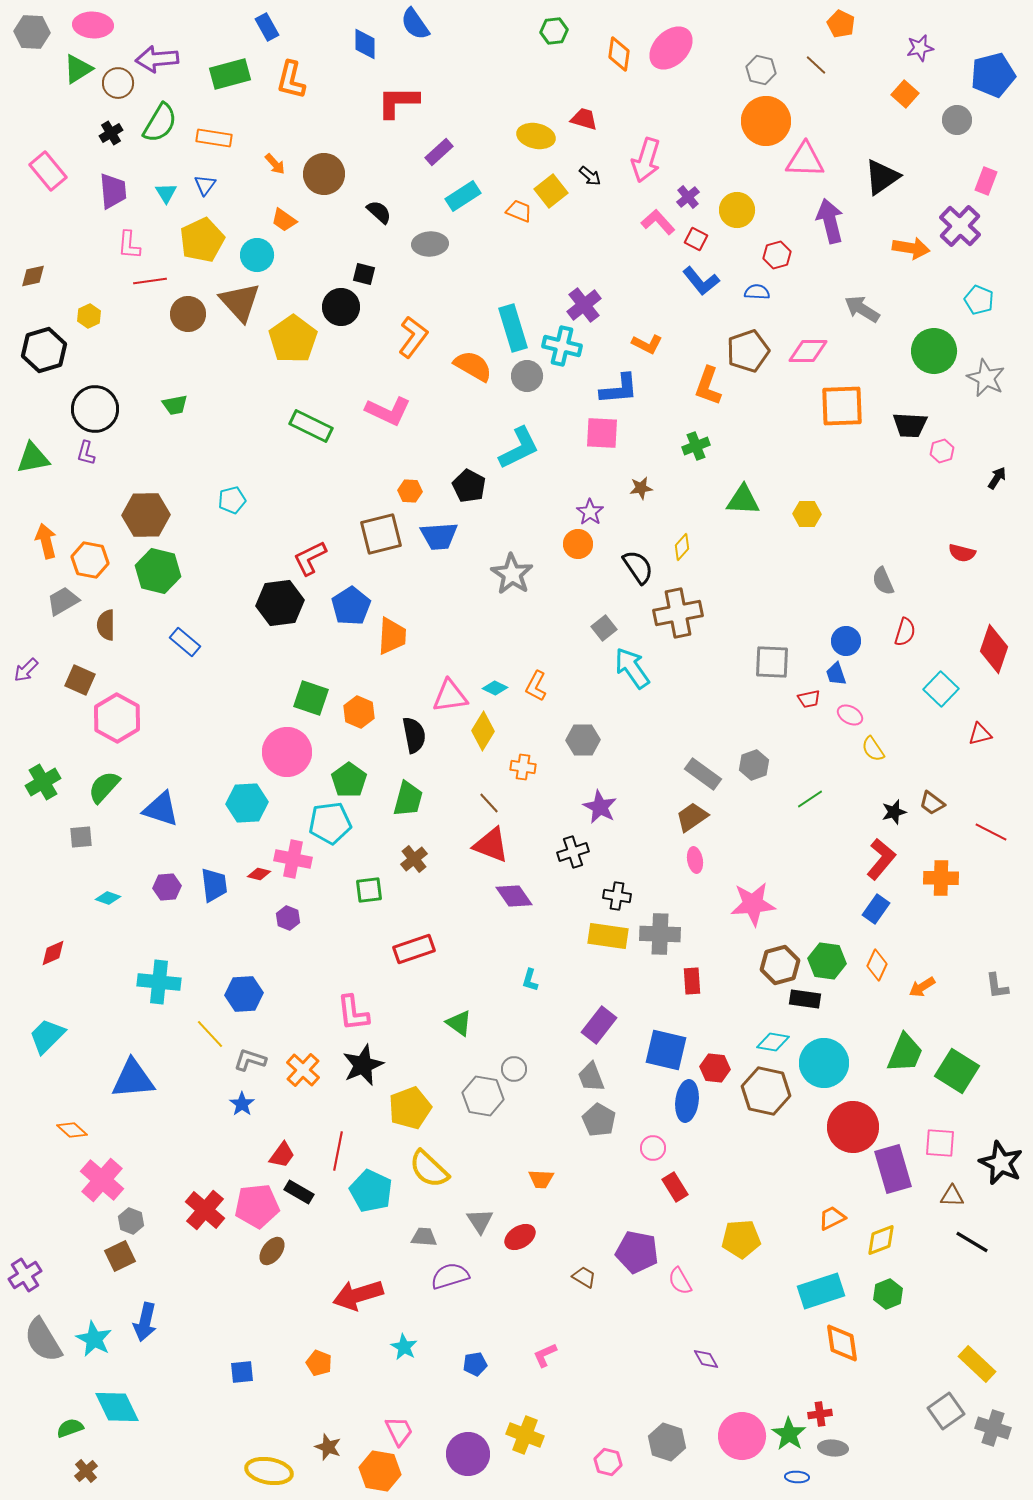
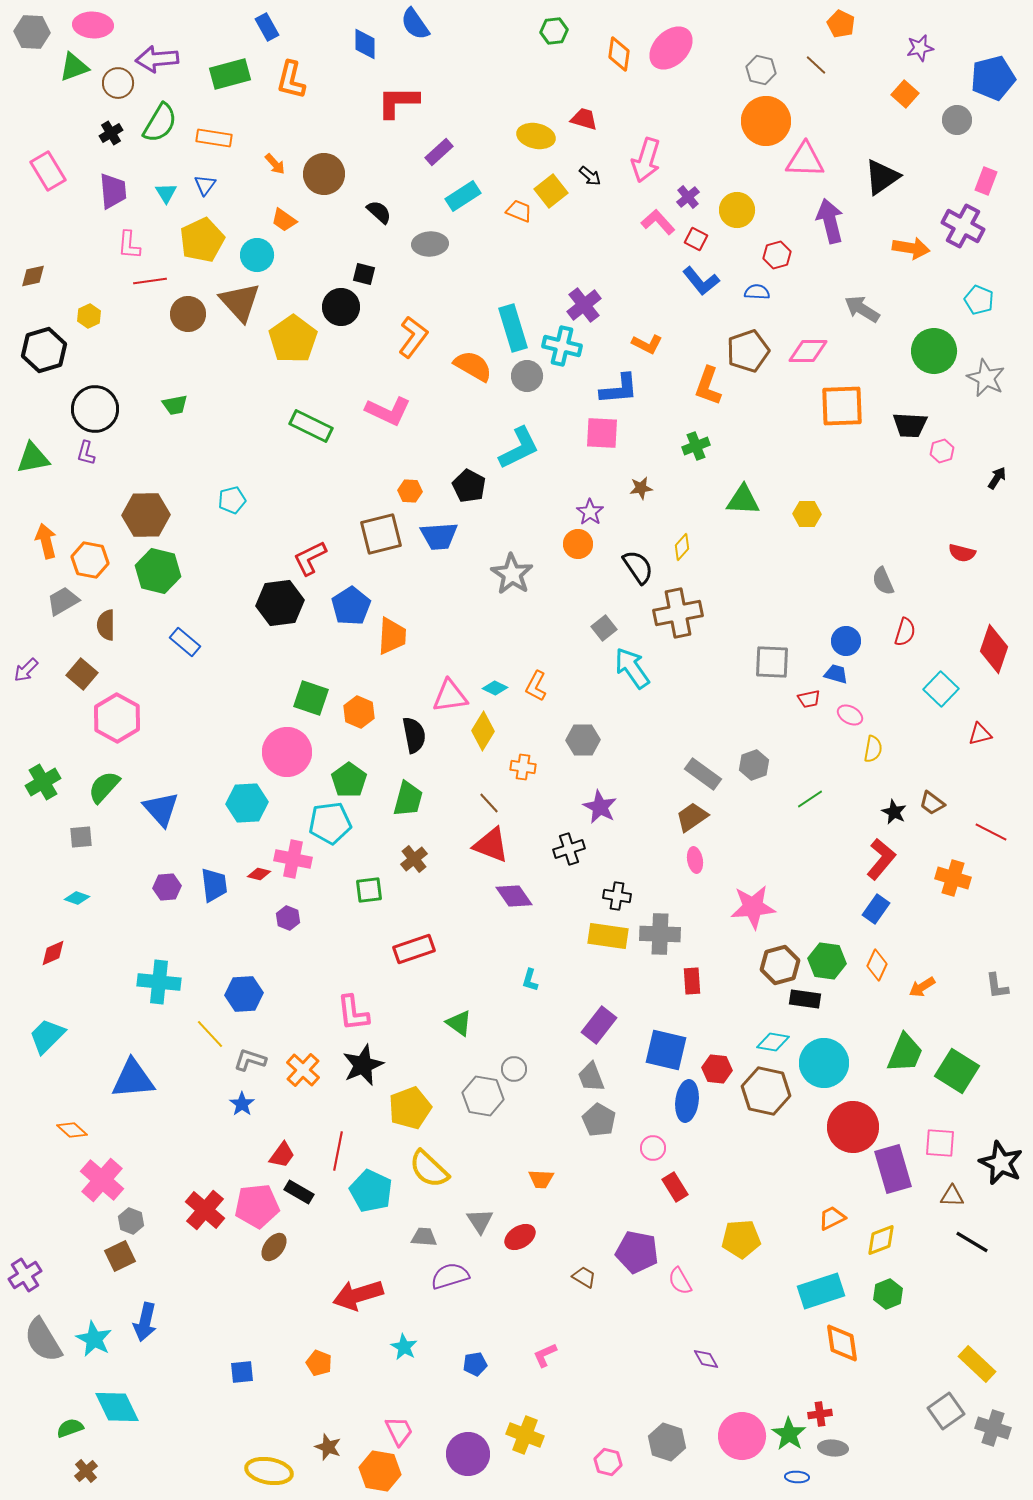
green triangle at (78, 69): moved 4 px left, 2 px up; rotated 12 degrees clockwise
blue pentagon at (993, 75): moved 3 px down
pink rectangle at (48, 171): rotated 9 degrees clockwise
purple cross at (960, 226): moved 3 px right; rotated 15 degrees counterclockwise
blue trapezoid at (836, 674): rotated 125 degrees clockwise
brown square at (80, 680): moved 2 px right, 6 px up; rotated 16 degrees clockwise
yellow semicircle at (873, 749): rotated 136 degrees counterclockwise
blue triangle at (161, 809): rotated 30 degrees clockwise
black star at (894, 812): rotated 30 degrees counterclockwise
black cross at (573, 852): moved 4 px left, 3 px up
orange cross at (941, 878): moved 12 px right; rotated 16 degrees clockwise
cyan diamond at (108, 898): moved 31 px left
pink star at (753, 904): moved 3 px down
red hexagon at (715, 1068): moved 2 px right, 1 px down
brown ellipse at (272, 1251): moved 2 px right, 4 px up
